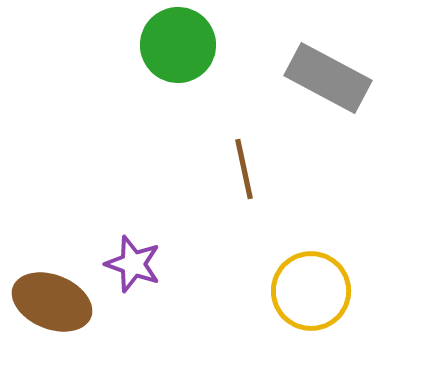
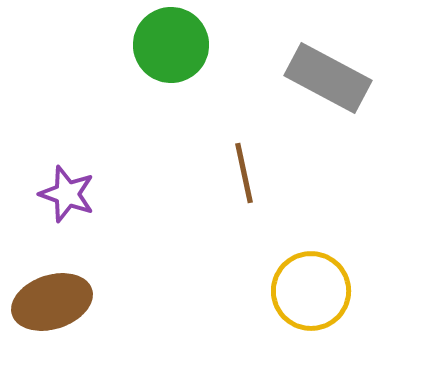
green circle: moved 7 px left
brown line: moved 4 px down
purple star: moved 66 px left, 70 px up
brown ellipse: rotated 40 degrees counterclockwise
